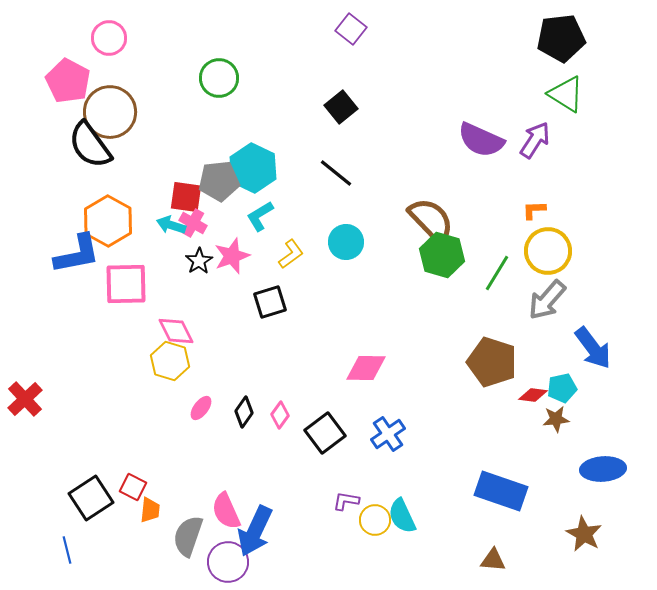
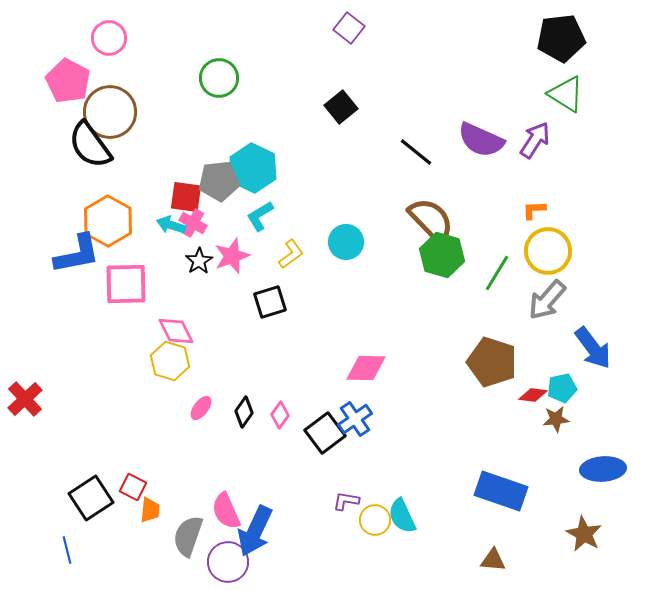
purple square at (351, 29): moved 2 px left, 1 px up
black line at (336, 173): moved 80 px right, 21 px up
blue cross at (388, 434): moved 33 px left, 15 px up
